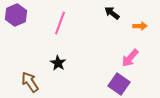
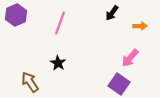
black arrow: rotated 91 degrees counterclockwise
